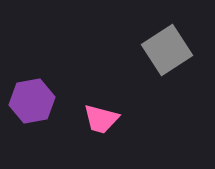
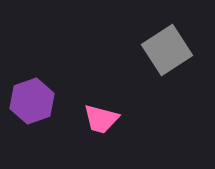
purple hexagon: rotated 9 degrees counterclockwise
